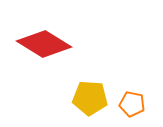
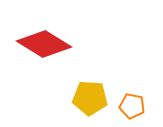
orange pentagon: moved 2 px down
